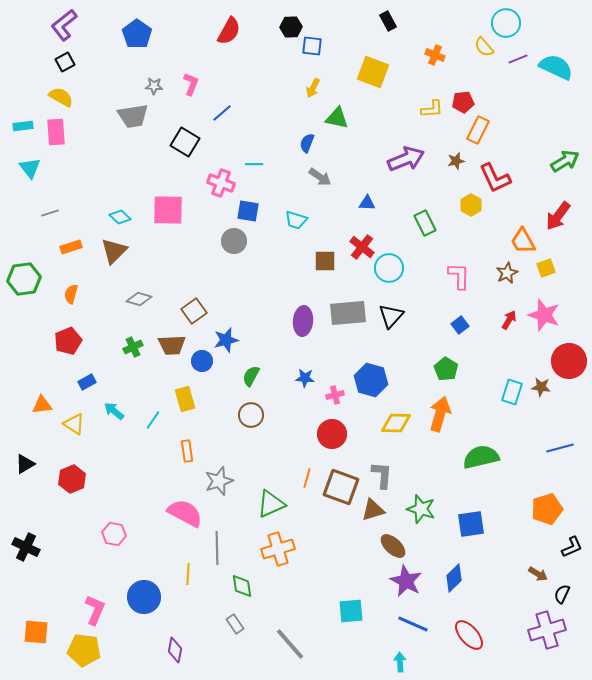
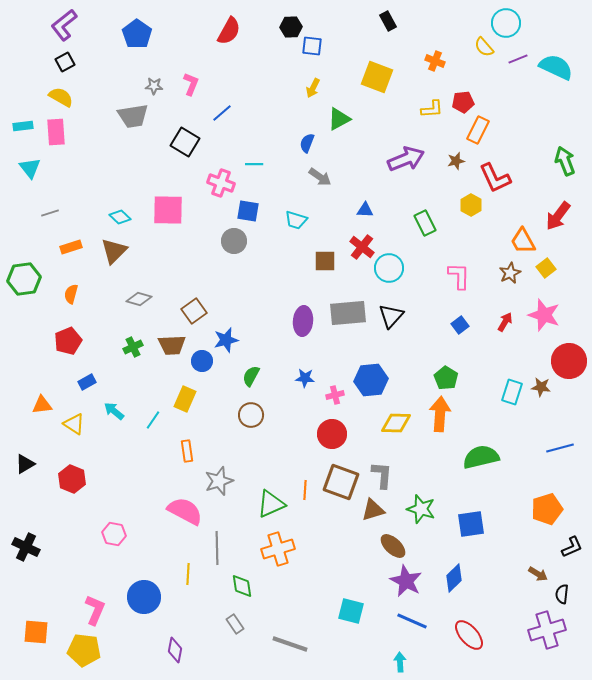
orange cross at (435, 55): moved 6 px down
yellow square at (373, 72): moved 4 px right, 5 px down
green triangle at (337, 118): moved 2 px right, 1 px down; rotated 40 degrees counterclockwise
green arrow at (565, 161): rotated 80 degrees counterclockwise
blue triangle at (367, 203): moved 2 px left, 7 px down
yellow square at (546, 268): rotated 18 degrees counterclockwise
brown star at (507, 273): moved 3 px right
red arrow at (509, 320): moved 4 px left, 2 px down
green pentagon at (446, 369): moved 9 px down
blue hexagon at (371, 380): rotated 20 degrees counterclockwise
yellow rectangle at (185, 399): rotated 40 degrees clockwise
orange arrow at (440, 414): rotated 12 degrees counterclockwise
orange line at (307, 478): moved 2 px left, 12 px down; rotated 12 degrees counterclockwise
red hexagon at (72, 479): rotated 16 degrees counterclockwise
brown square at (341, 487): moved 5 px up
pink semicircle at (185, 513): moved 2 px up
black semicircle at (562, 594): rotated 18 degrees counterclockwise
cyan square at (351, 611): rotated 20 degrees clockwise
blue line at (413, 624): moved 1 px left, 3 px up
gray line at (290, 644): rotated 30 degrees counterclockwise
